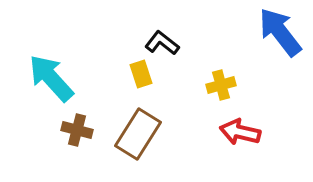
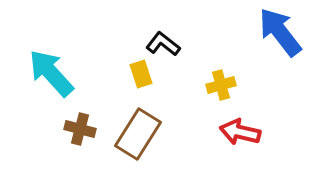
black L-shape: moved 1 px right, 1 px down
cyan arrow: moved 5 px up
brown cross: moved 3 px right, 1 px up
